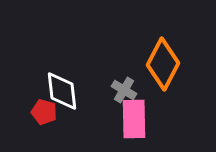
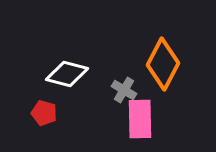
white diamond: moved 5 px right, 17 px up; rotated 69 degrees counterclockwise
red pentagon: moved 1 px down
pink rectangle: moved 6 px right
